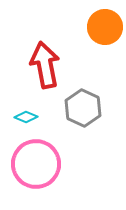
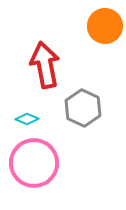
orange circle: moved 1 px up
cyan diamond: moved 1 px right, 2 px down
pink circle: moved 2 px left, 1 px up
